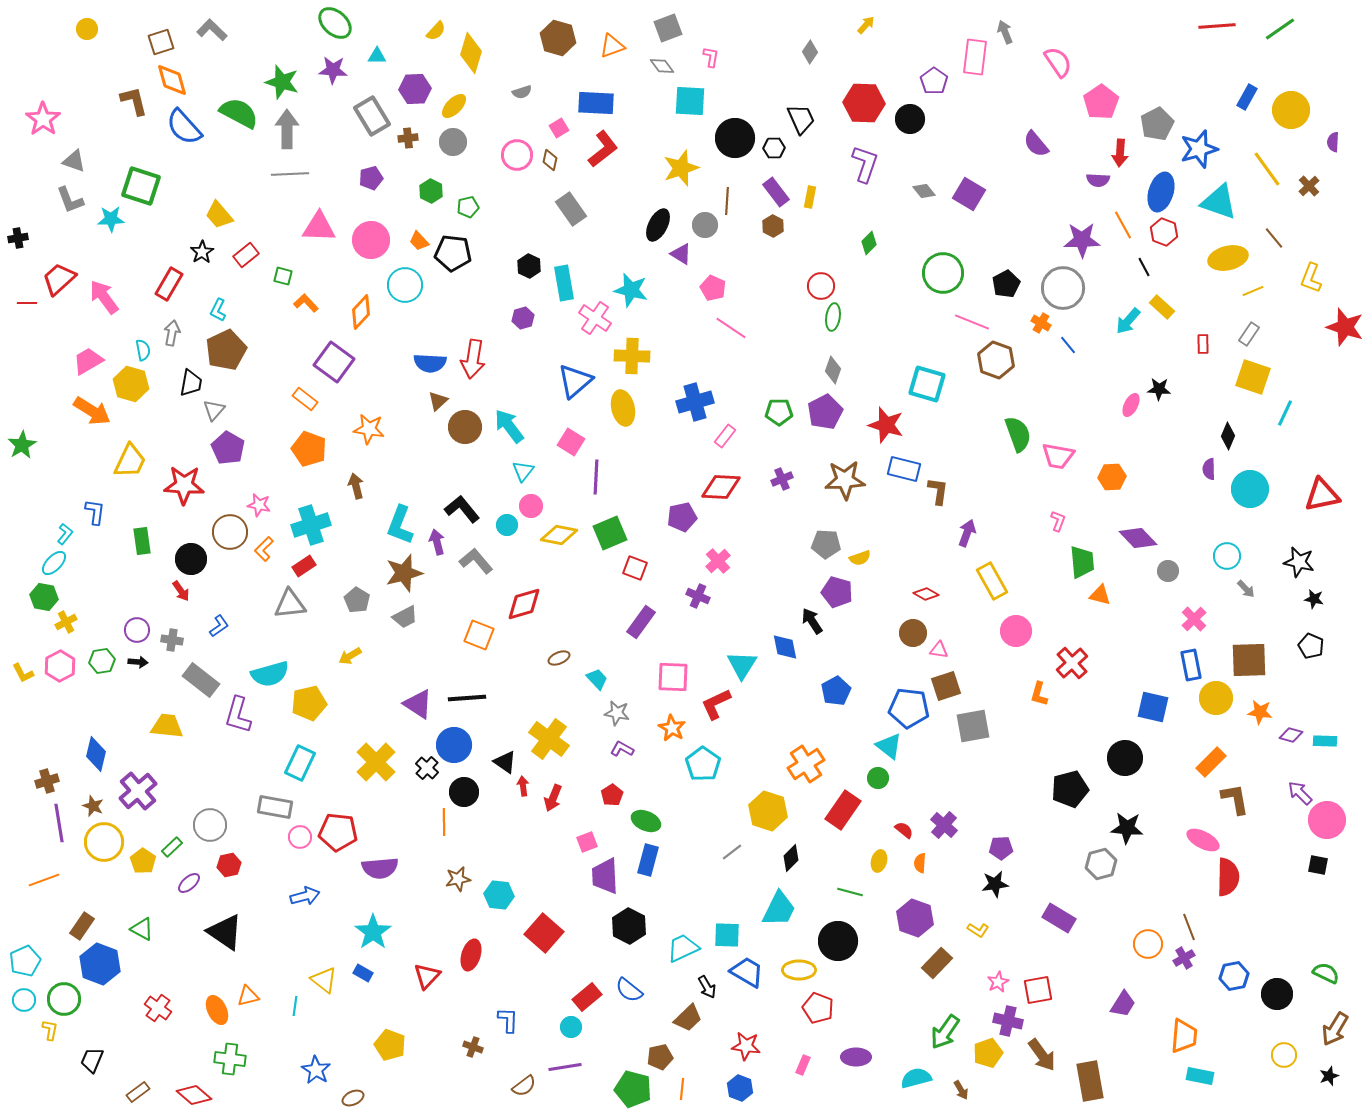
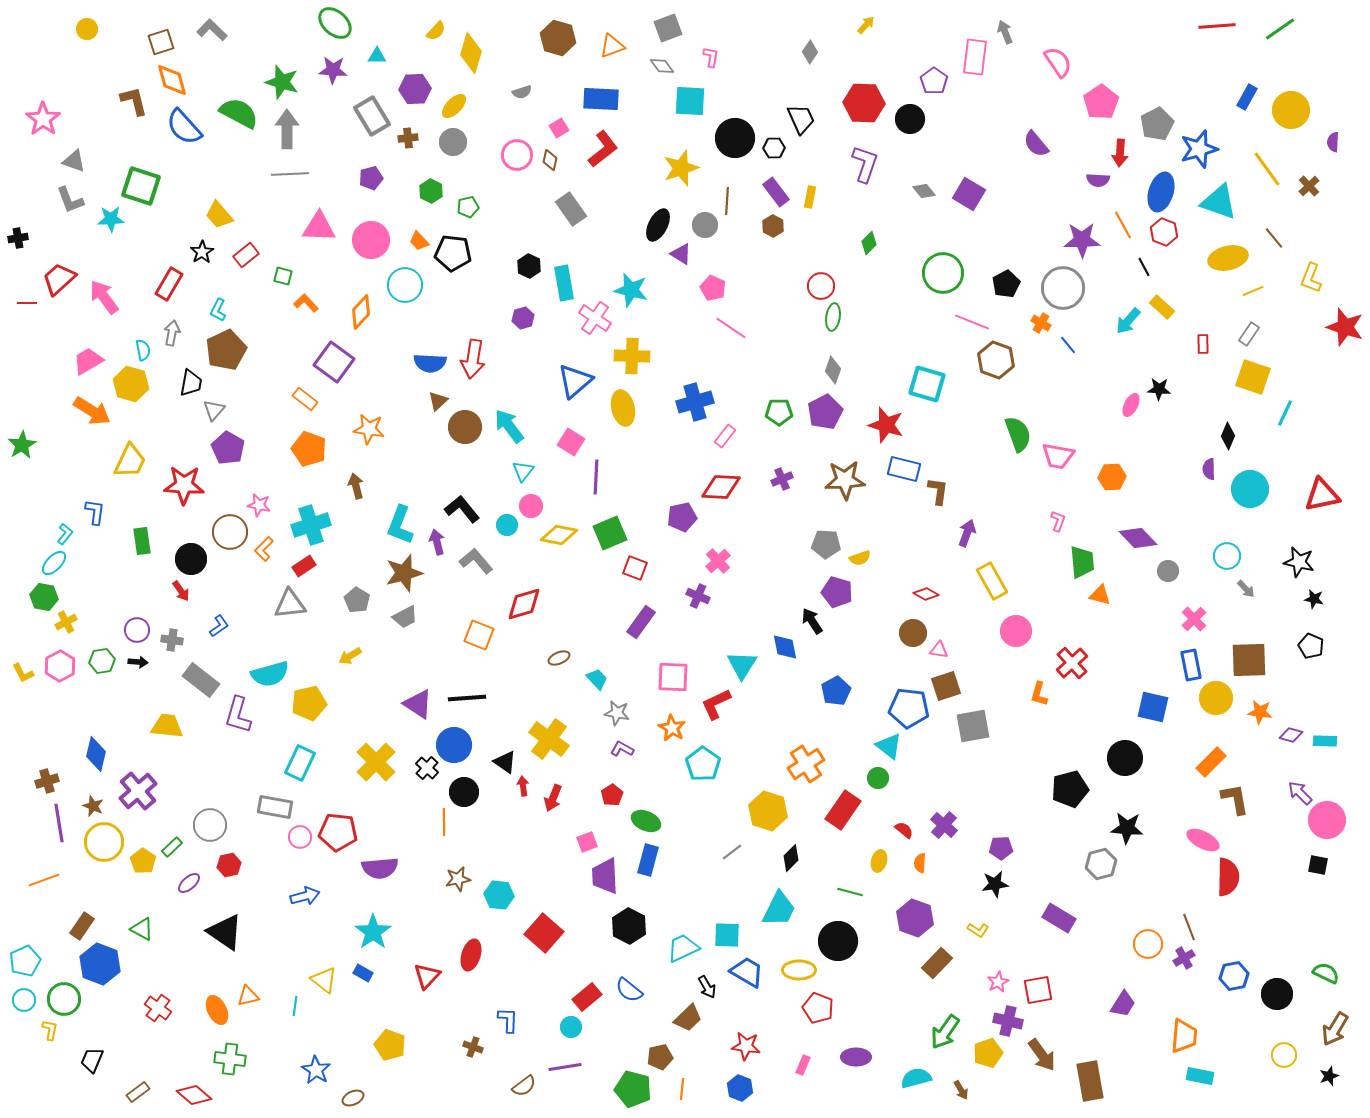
blue rectangle at (596, 103): moved 5 px right, 4 px up
